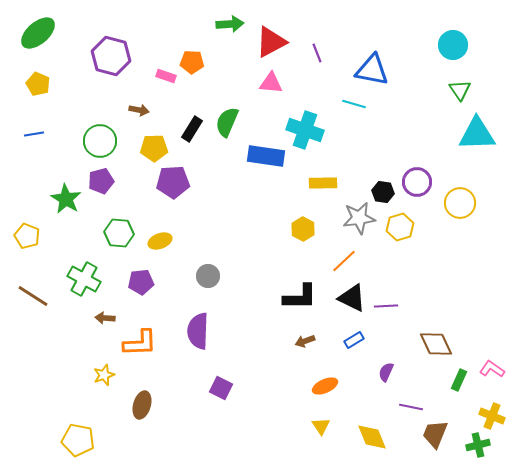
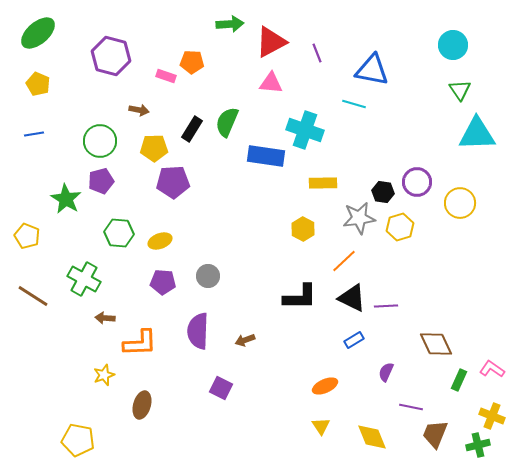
purple pentagon at (141, 282): moved 22 px right; rotated 10 degrees clockwise
brown arrow at (305, 341): moved 60 px left, 1 px up
